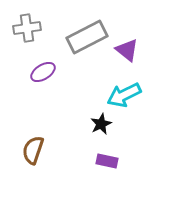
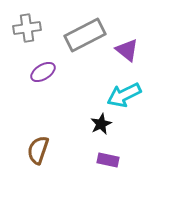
gray rectangle: moved 2 px left, 2 px up
brown semicircle: moved 5 px right
purple rectangle: moved 1 px right, 1 px up
